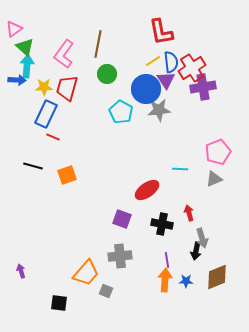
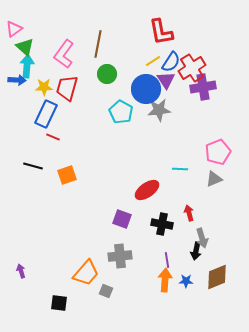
blue semicircle: rotated 40 degrees clockwise
